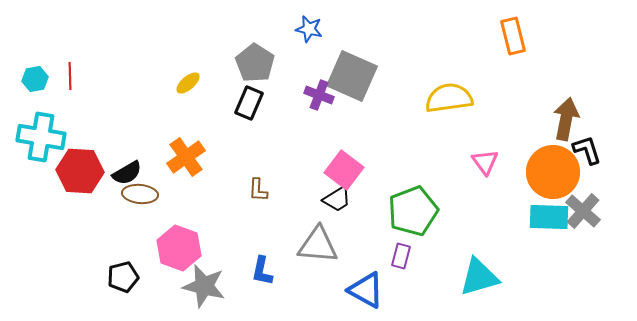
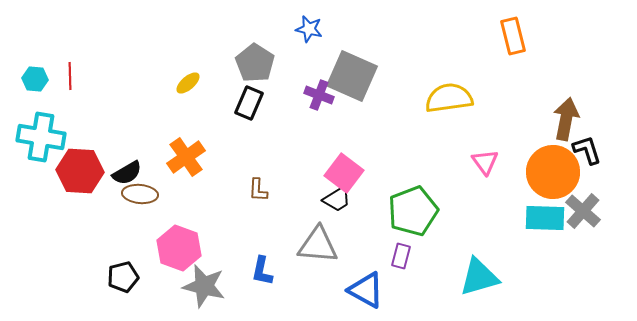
cyan hexagon: rotated 15 degrees clockwise
pink square: moved 3 px down
cyan rectangle: moved 4 px left, 1 px down
